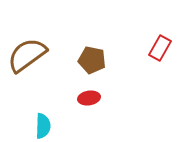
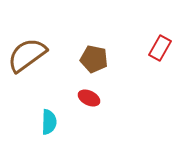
brown pentagon: moved 2 px right, 1 px up
red ellipse: rotated 35 degrees clockwise
cyan semicircle: moved 6 px right, 4 px up
